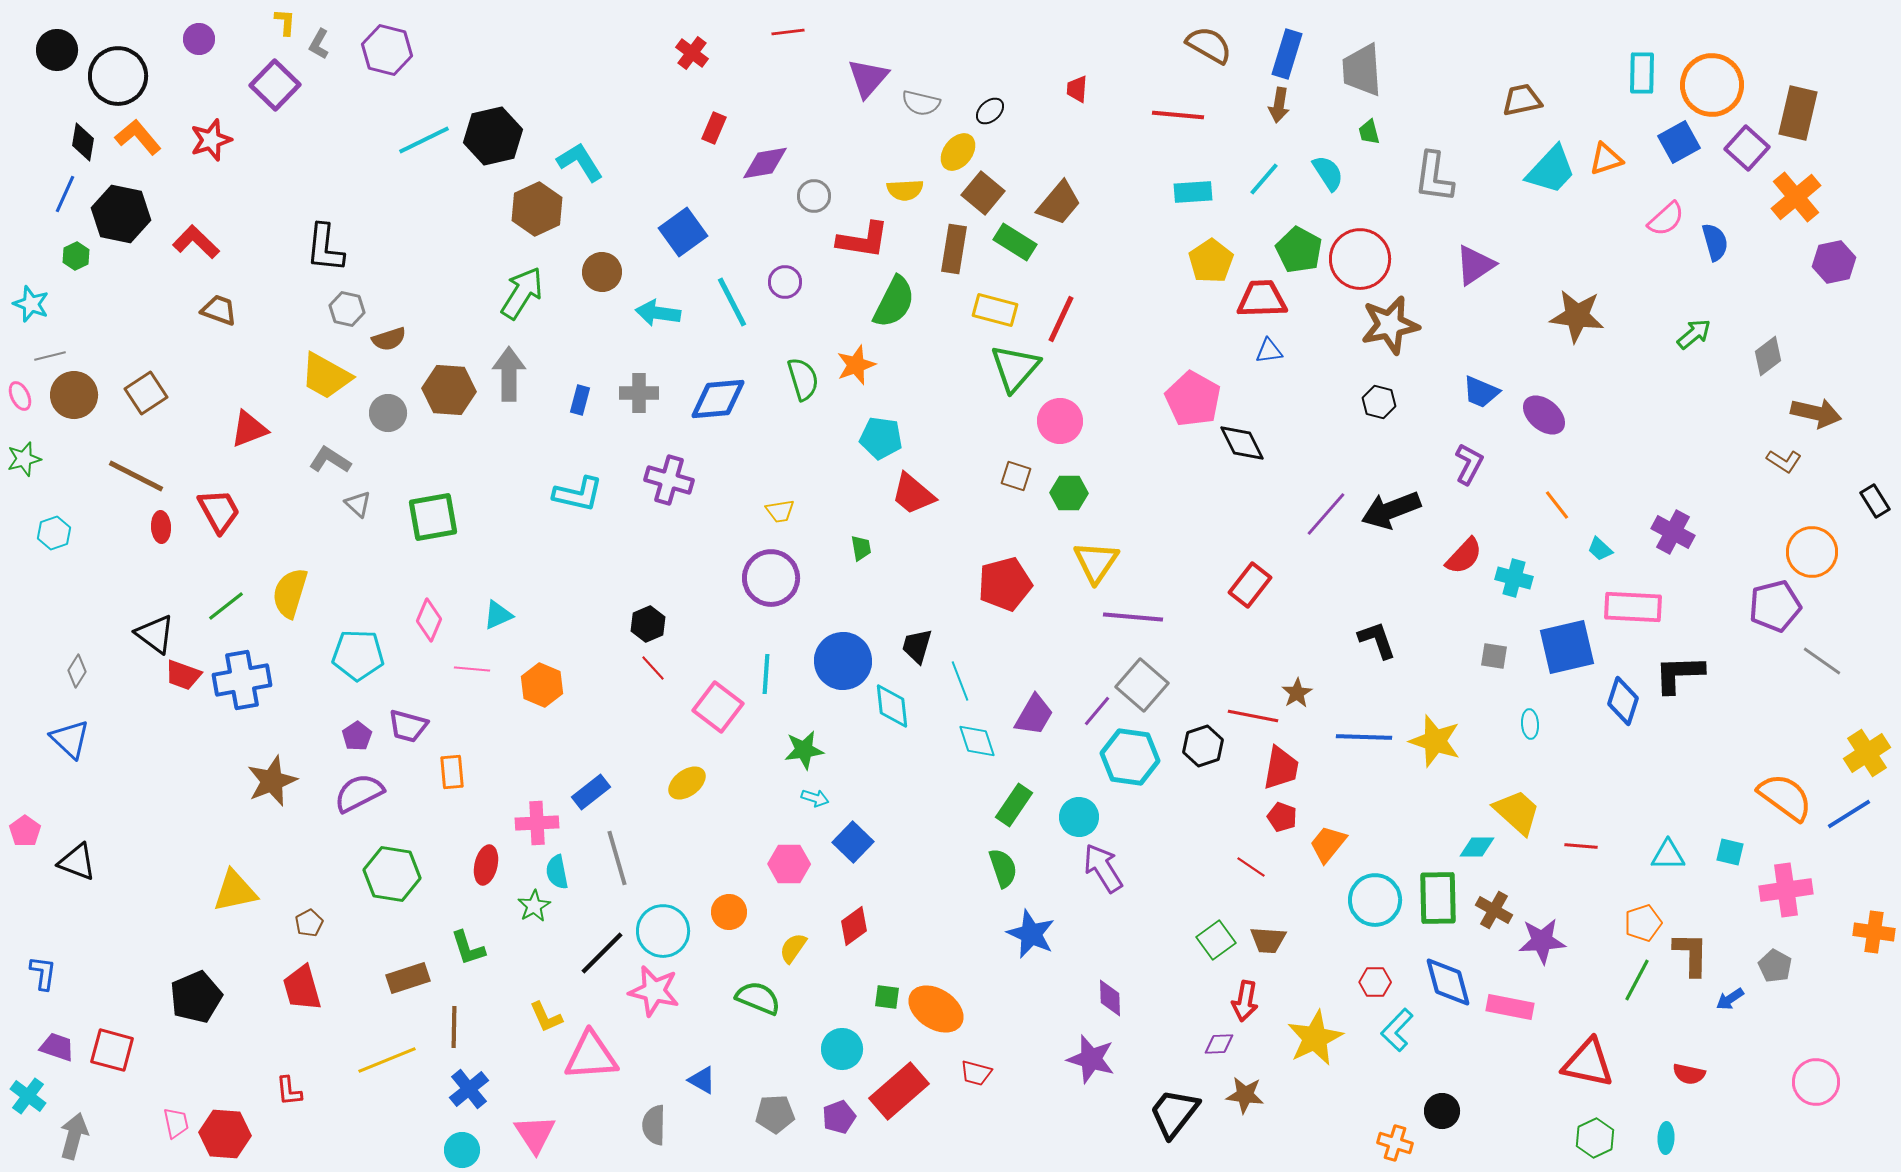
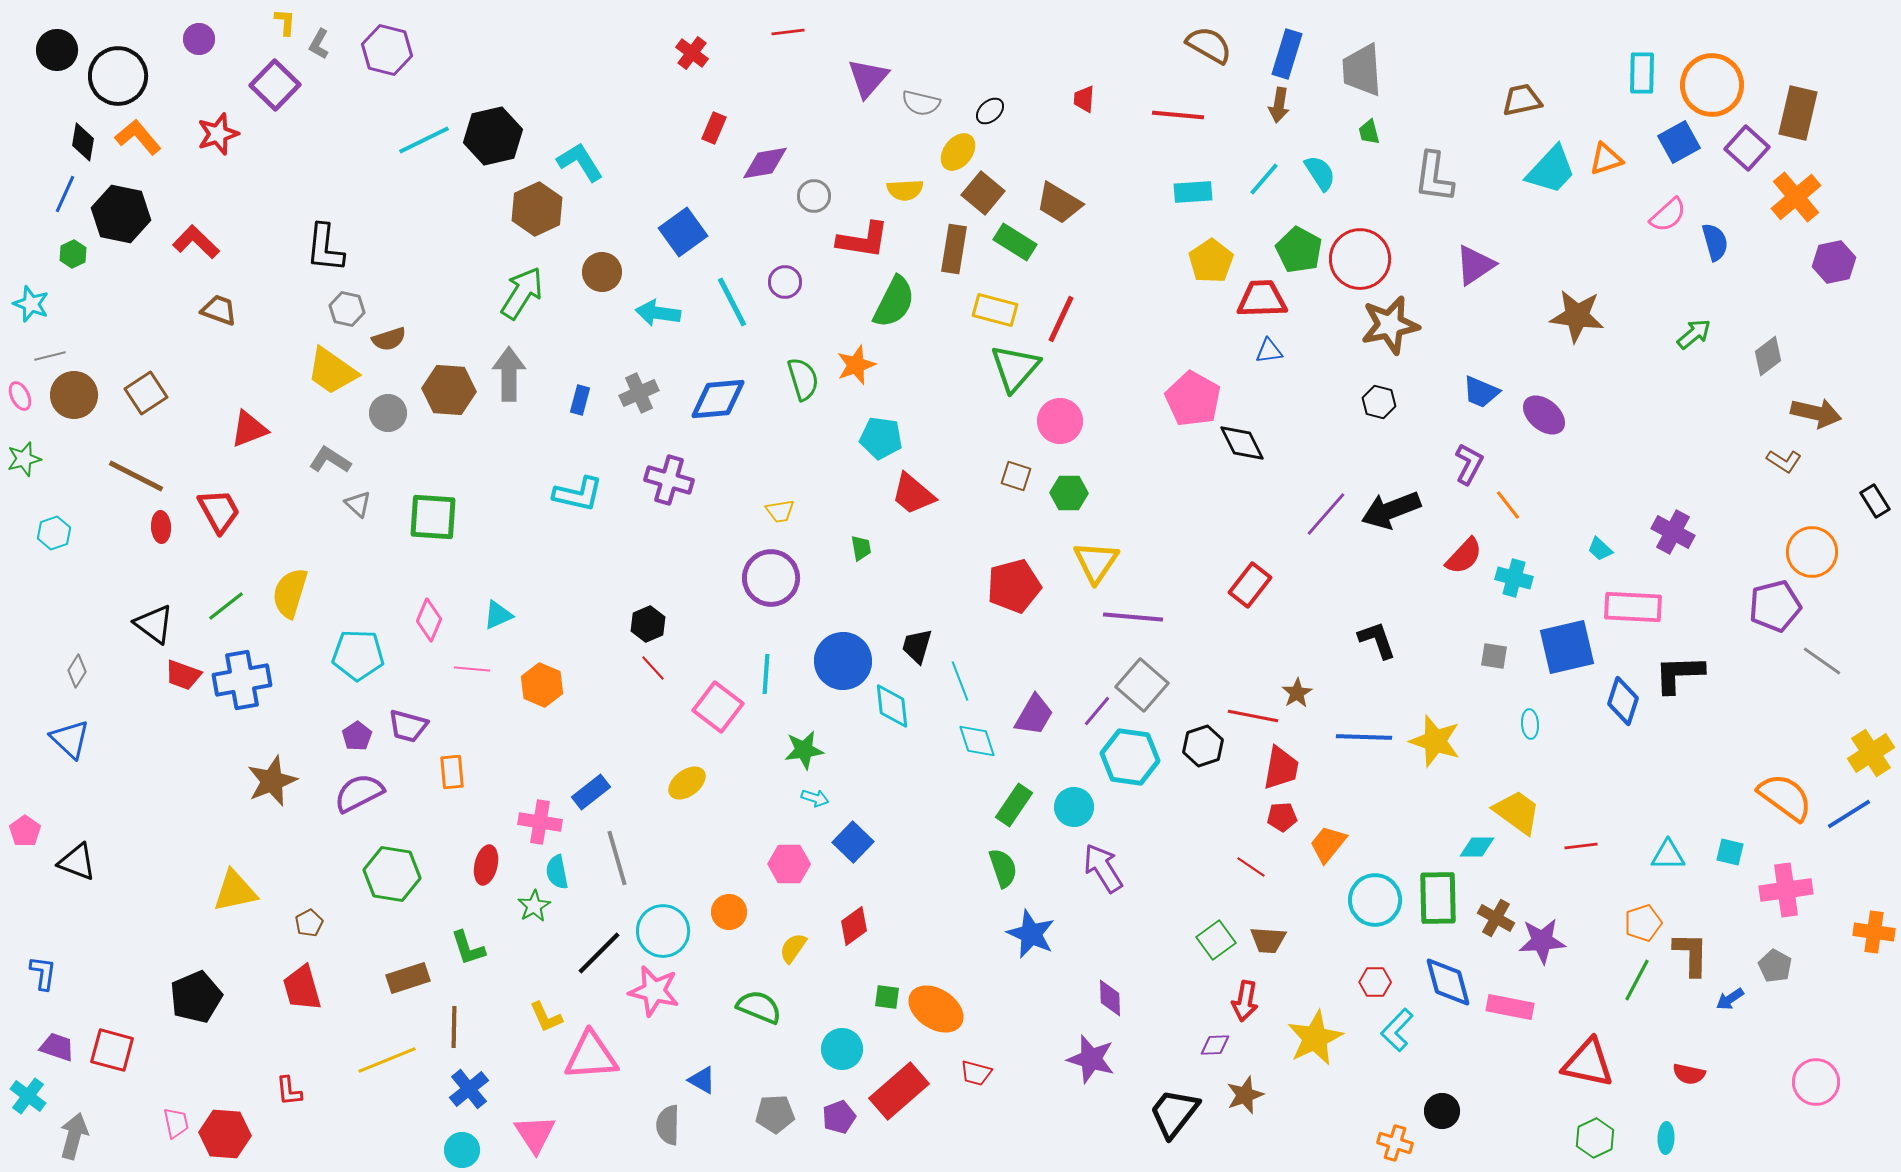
red trapezoid at (1077, 89): moved 7 px right, 10 px down
red star at (211, 140): moved 7 px right, 6 px up
cyan semicircle at (1328, 173): moved 8 px left
brown trapezoid at (1059, 203): rotated 81 degrees clockwise
pink semicircle at (1666, 219): moved 2 px right, 4 px up
green hexagon at (76, 256): moved 3 px left, 2 px up
yellow trapezoid at (326, 376): moved 6 px right, 5 px up; rotated 6 degrees clockwise
gray cross at (639, 393): rotated 24 degrees counterclockwise
orange line at (1557, 505): moved 49 px left
green square at (433, 517): rotated 14 degrees clockwise
red pentagon at (1005, 584): moved 9 px right, 2 px down
black triangle at (155, 634): moved 1 px left, 10 px up
yellow cross at (1867, 753): moved 4 px right
yellow trapezoid at (1517, 812): rotated 6 degrees counterclockwise
cyan circle at (1079, 817): moved 5 px left, 10 px up
red pentagon at (1282, 817): rotated 24 degrees counterclockwise
pink cross at (537, 823): moved 3 px right, 1 px up; rotated 12 degrees clockwise
red line at (1581, 846): rotated 12 degrees counterclockwise
brown cross at (1494, 910): moved 2 px right, 8 px down
black line at (602, 953): moved 3 px left
green semicircle at (758, 998): moved 1 px right, 9 px down
purple diamond at (1219, 1044): moved 4 px left, 1 px down
brown star at (1245, 1095): rotated 27 degrees counterclockwise
gray semicircle at (654, 1125): moved 14 px right
